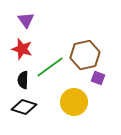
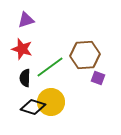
purple triangle: rotated 48 degrees clockwise
brown hexagon: rotated 8 degrees clockwise
black semicircle: moved 2 px right, 2 px up
yellow circle: moved 23 px left
black diamond: moved 9 px right
